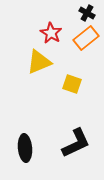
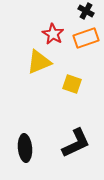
black cross: moved 1 px left, 2 px up
red star: moved 2 px right, 1 px down
orange rectangle: rotated 20 degrees clockwise
